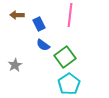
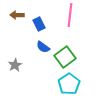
blue semicircle: moved 2 px down
